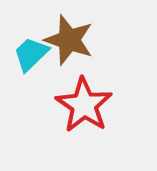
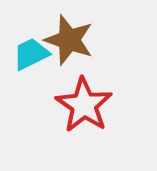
cyan trapezoid: rotated 18 degrees clockwise
